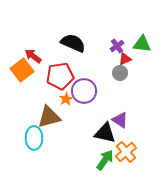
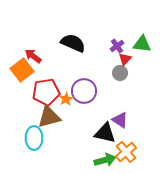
red triangle: rotated 24 degrees counterclockwise
red pentagon: moved 14 px left, 16 px down
green arrow: rotated 40 degrees clockwise
